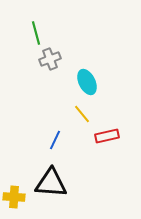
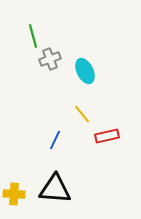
green line: moved 3 px left, 3 px down
cyan ellipse: moved 2 px left, 11 px up
black triangle: moved 4 px right, 6 px down
yellow cross: moved 3 px up
